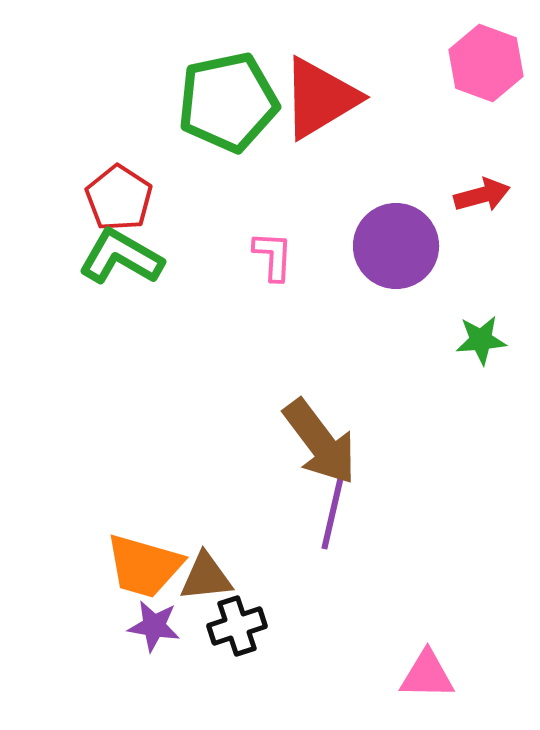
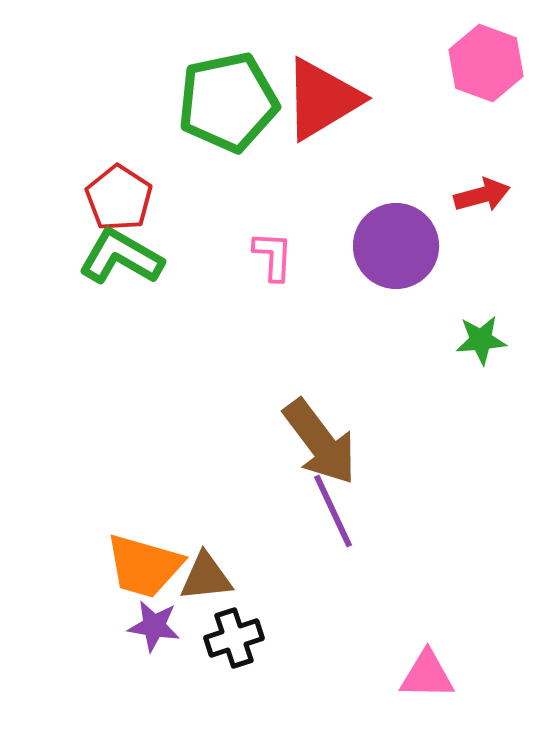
red triangle: moved 2 px right, 1 px down
purple line: rotated 38 degrees counterclockwise
black cross: moved 3 px left, 12 px down
